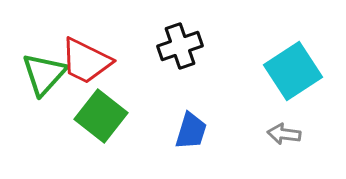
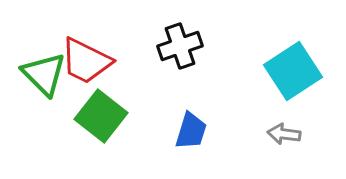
green triangle: rotated 27 degrees counterclockwise
